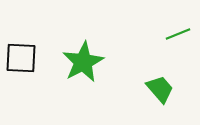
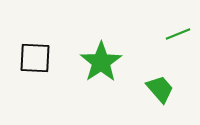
black square: moved 14 px right
green star: moved 18 px right; rotated 6 degrees counterclockwise
